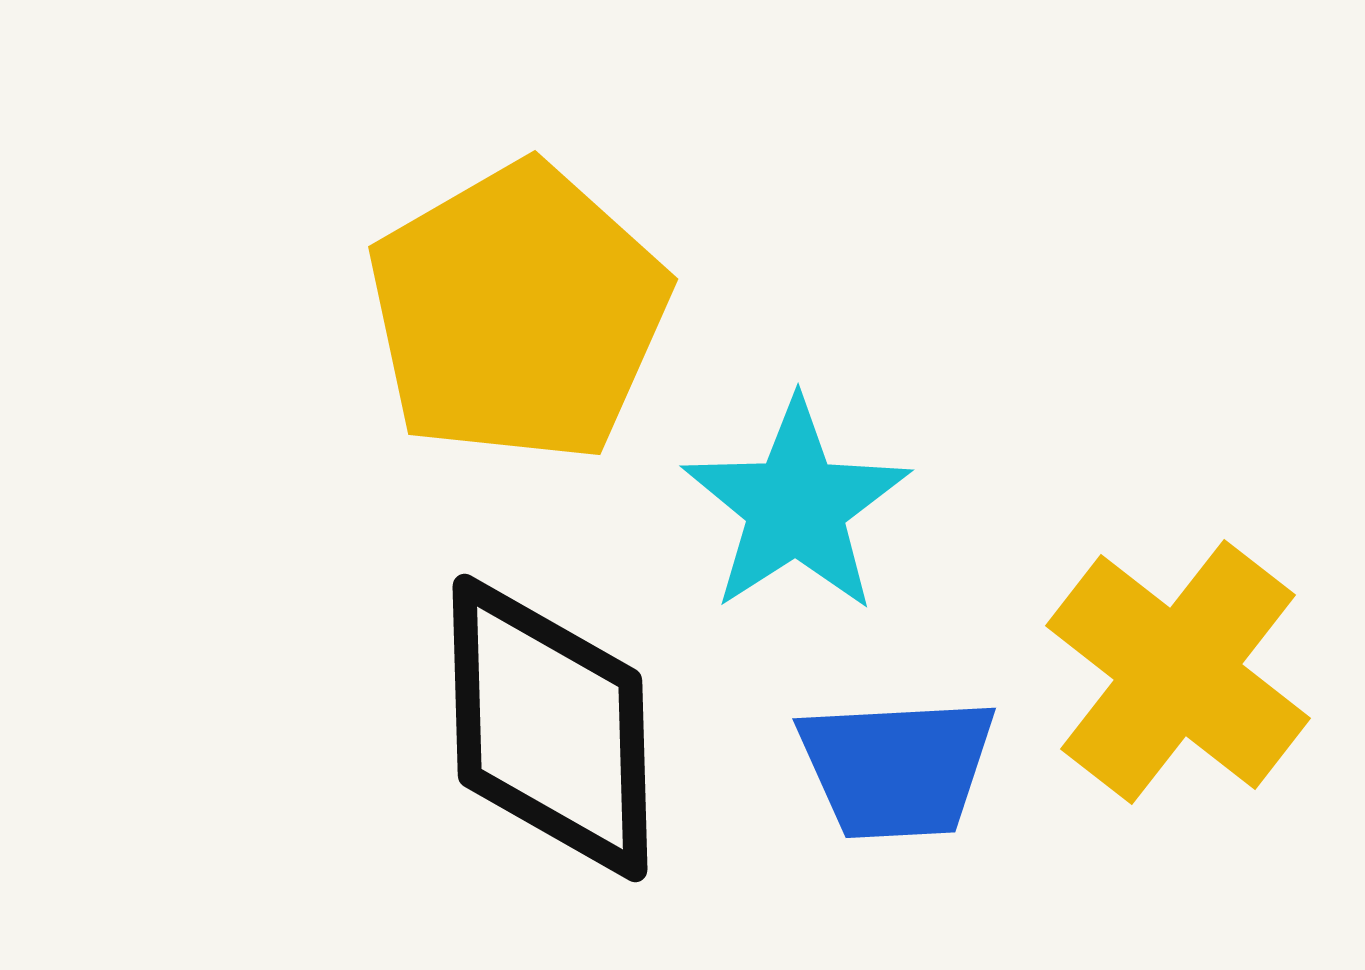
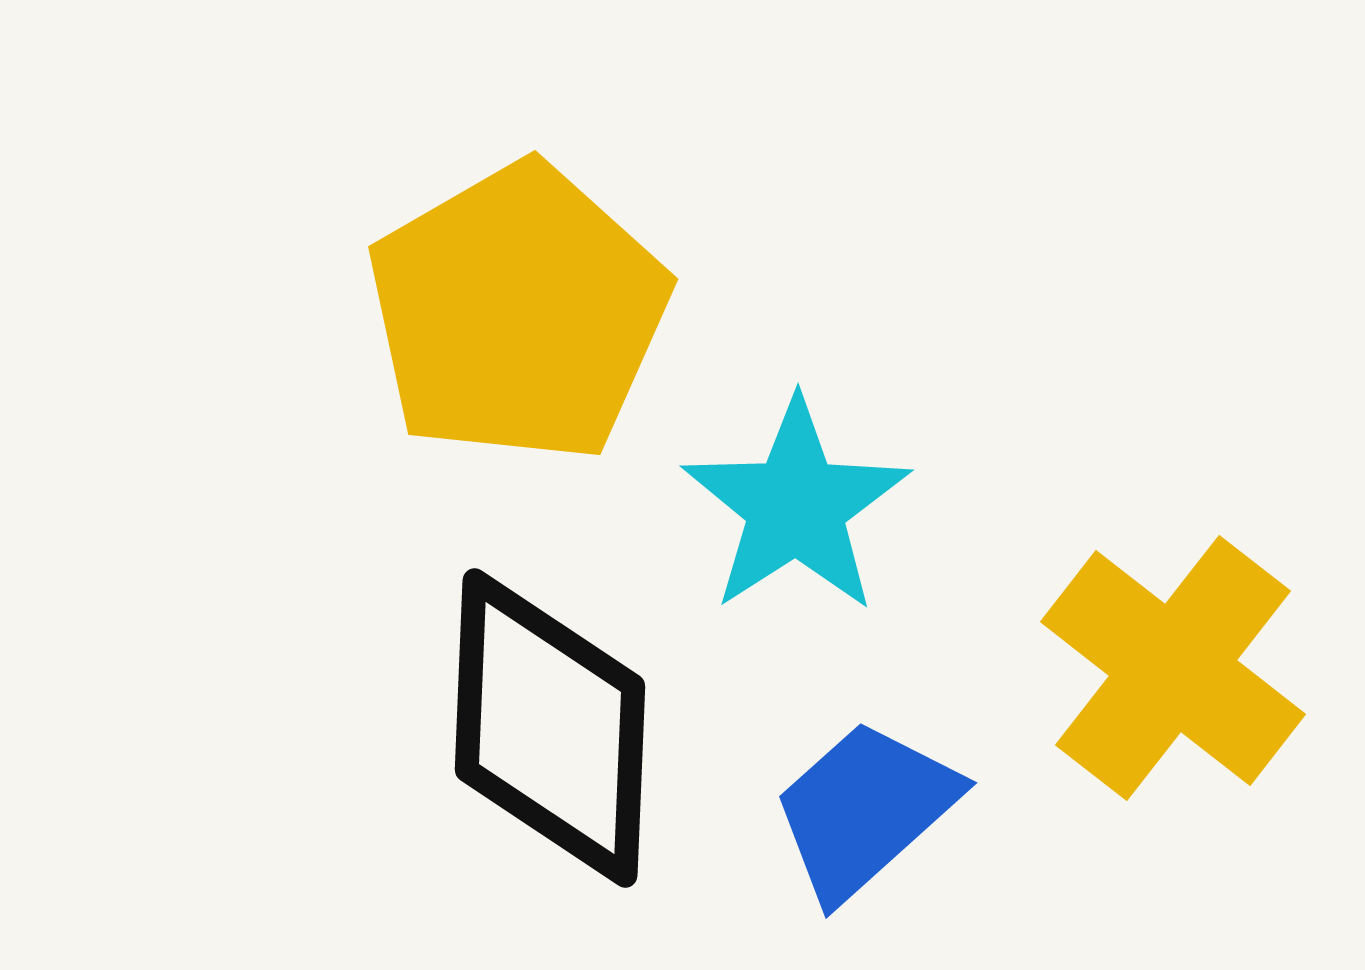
yellow cross: moved 5 px left, 4 px up
black diamond: rotated 4 degrees clockwise
blue trapezoid: moved 32 px left, 42 px down; rotated 141 degrees clockwise
